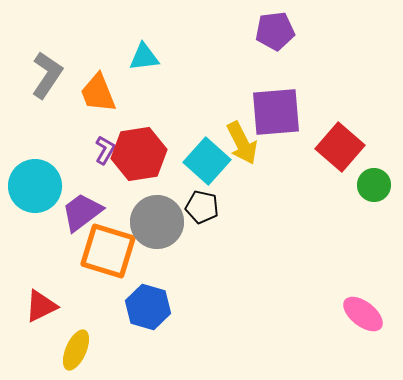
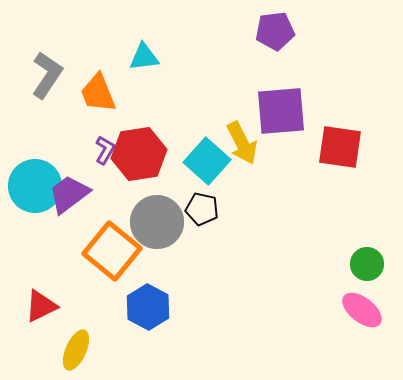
purple square: moved 5 px right, 1 px up
red square: rotated 33 degrees counterclockwise
green circle: moved 7 px left, 79 px down
black pentagon: moved 2 px down
purple trapezoid: moved 13 px left, 18 px up
orange square: moved 4 px right; rotated 22 degrees clockwise
blue hexagon: rotated 12 degrees clockwise
pink ellipse: moved 1 px left, 4 px up
